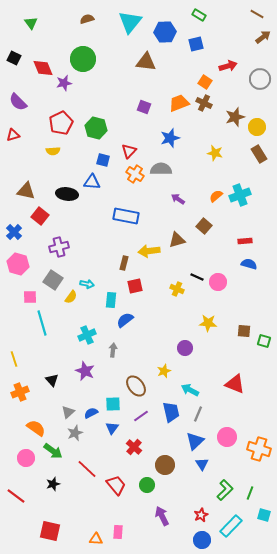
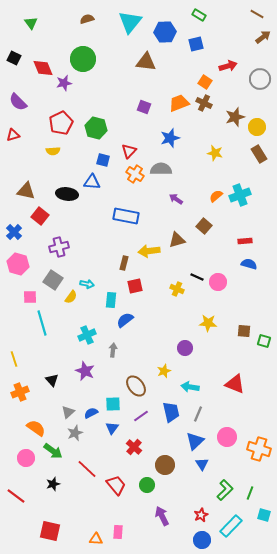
purple arrow at (178, 199): moved 2 px left
cyan arrow at (190, 390): moved 3 px up; rotated 18 degrees counterclockwise
